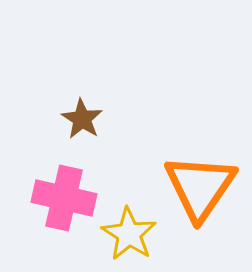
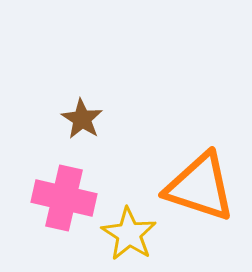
orange triangle: rotated 46 degrees counterclockwise
